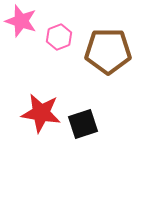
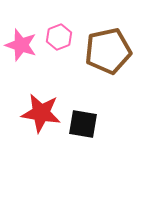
pink star: moved 24 px down
brown pentagon: rotated 12 degrees counterclockwise
black square: rotated 28 degrees clockwise
